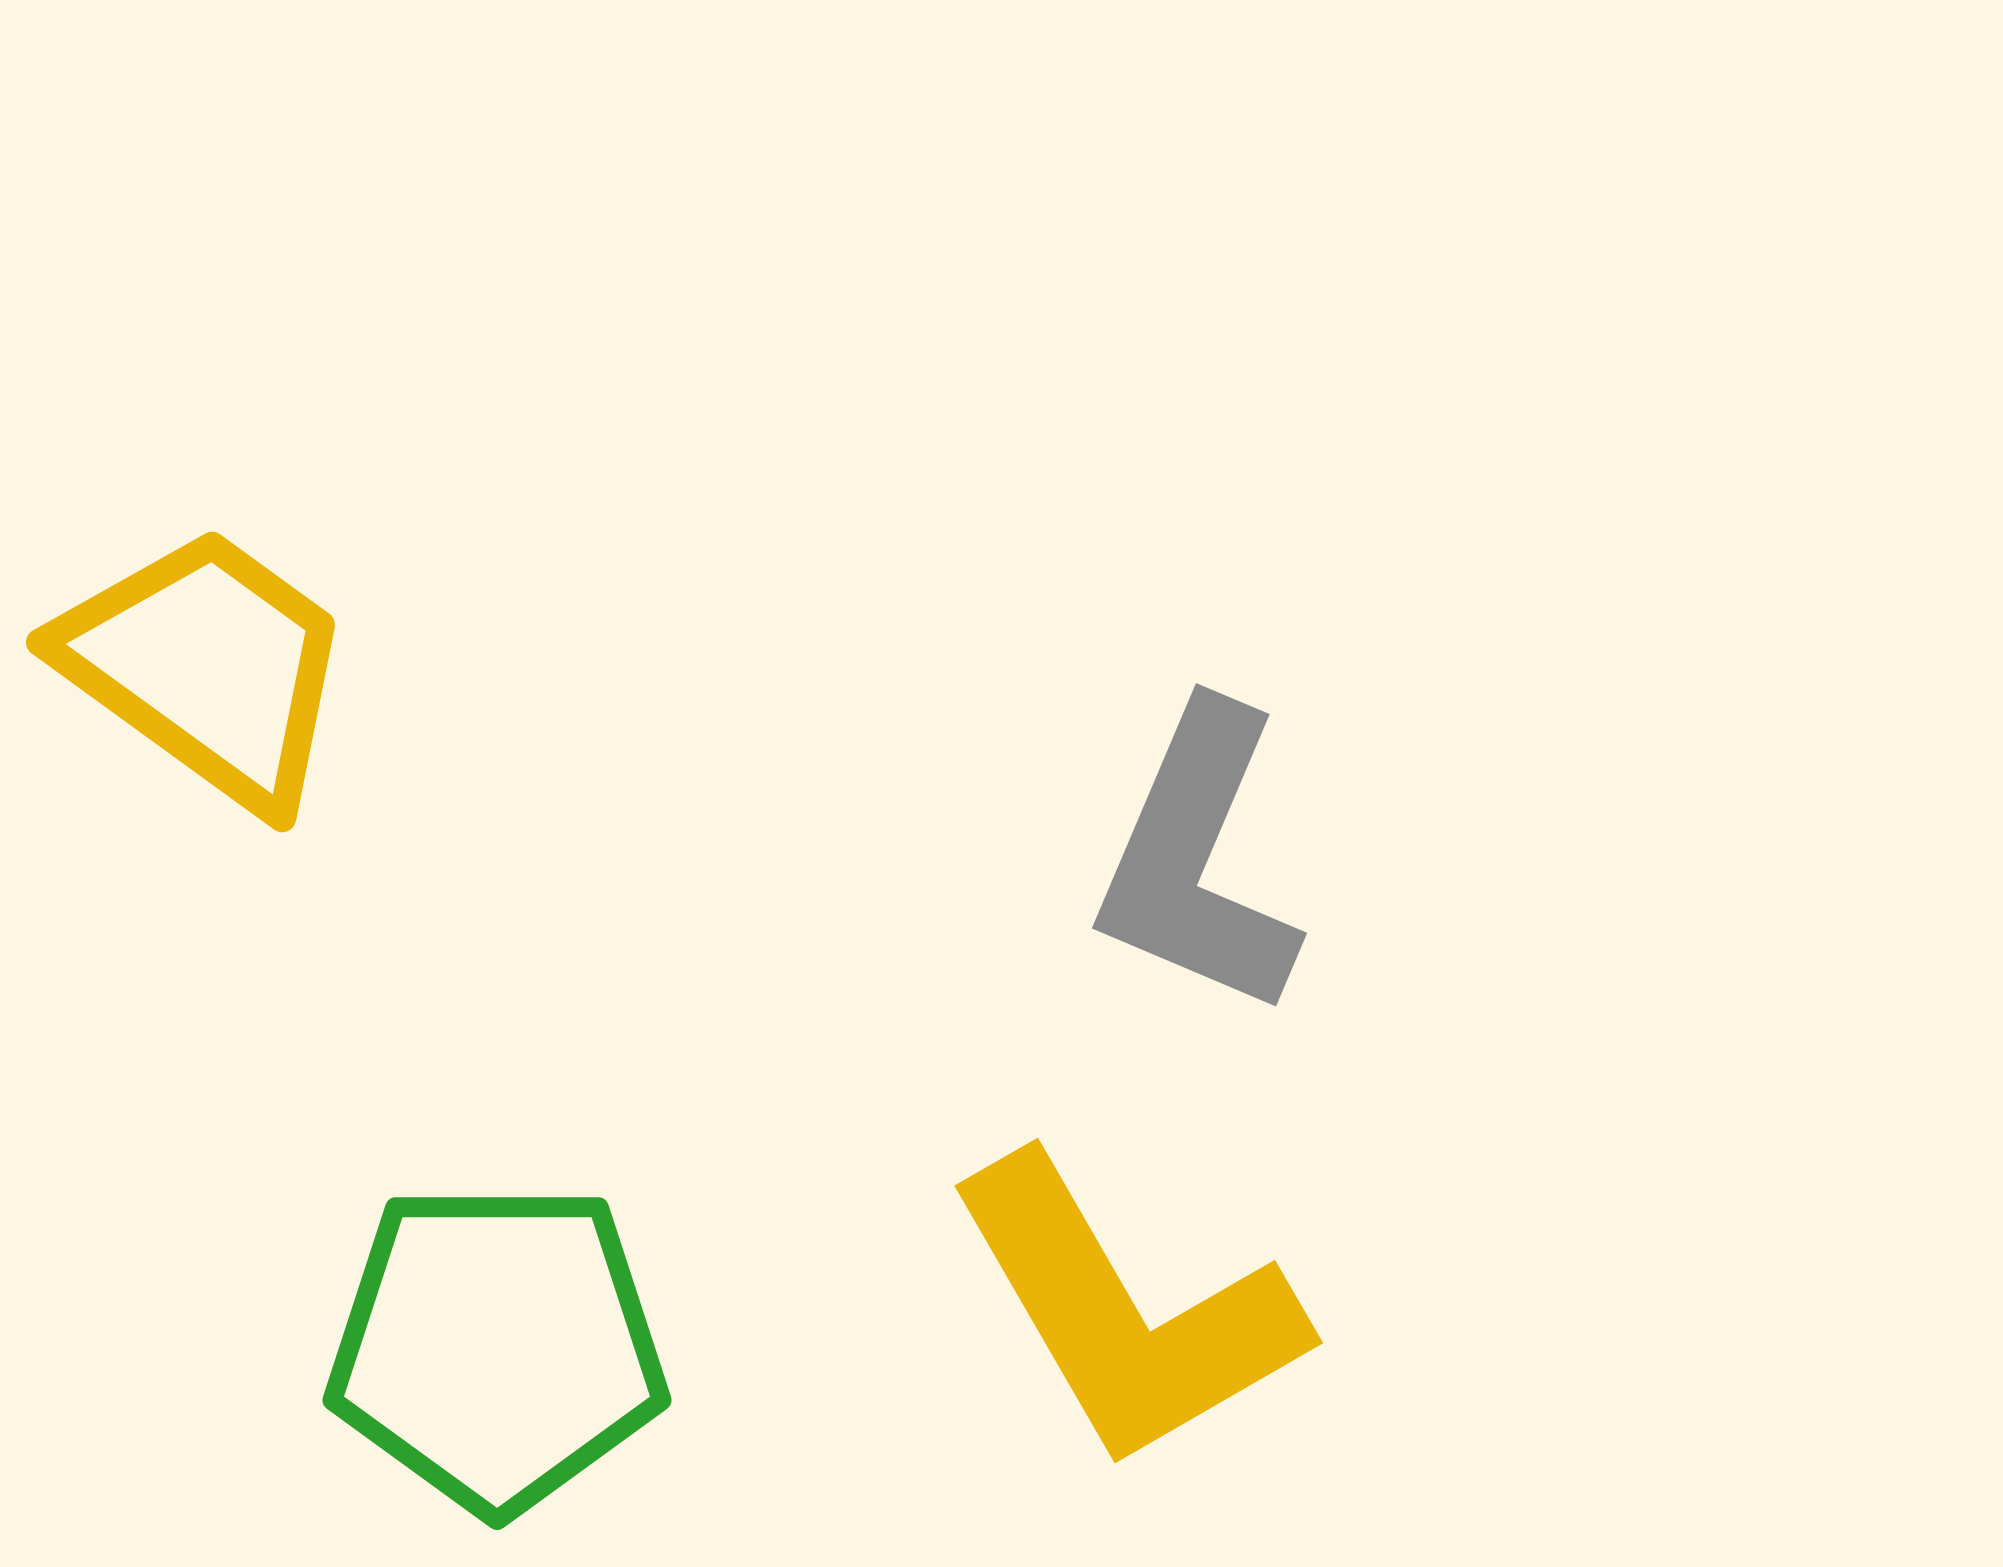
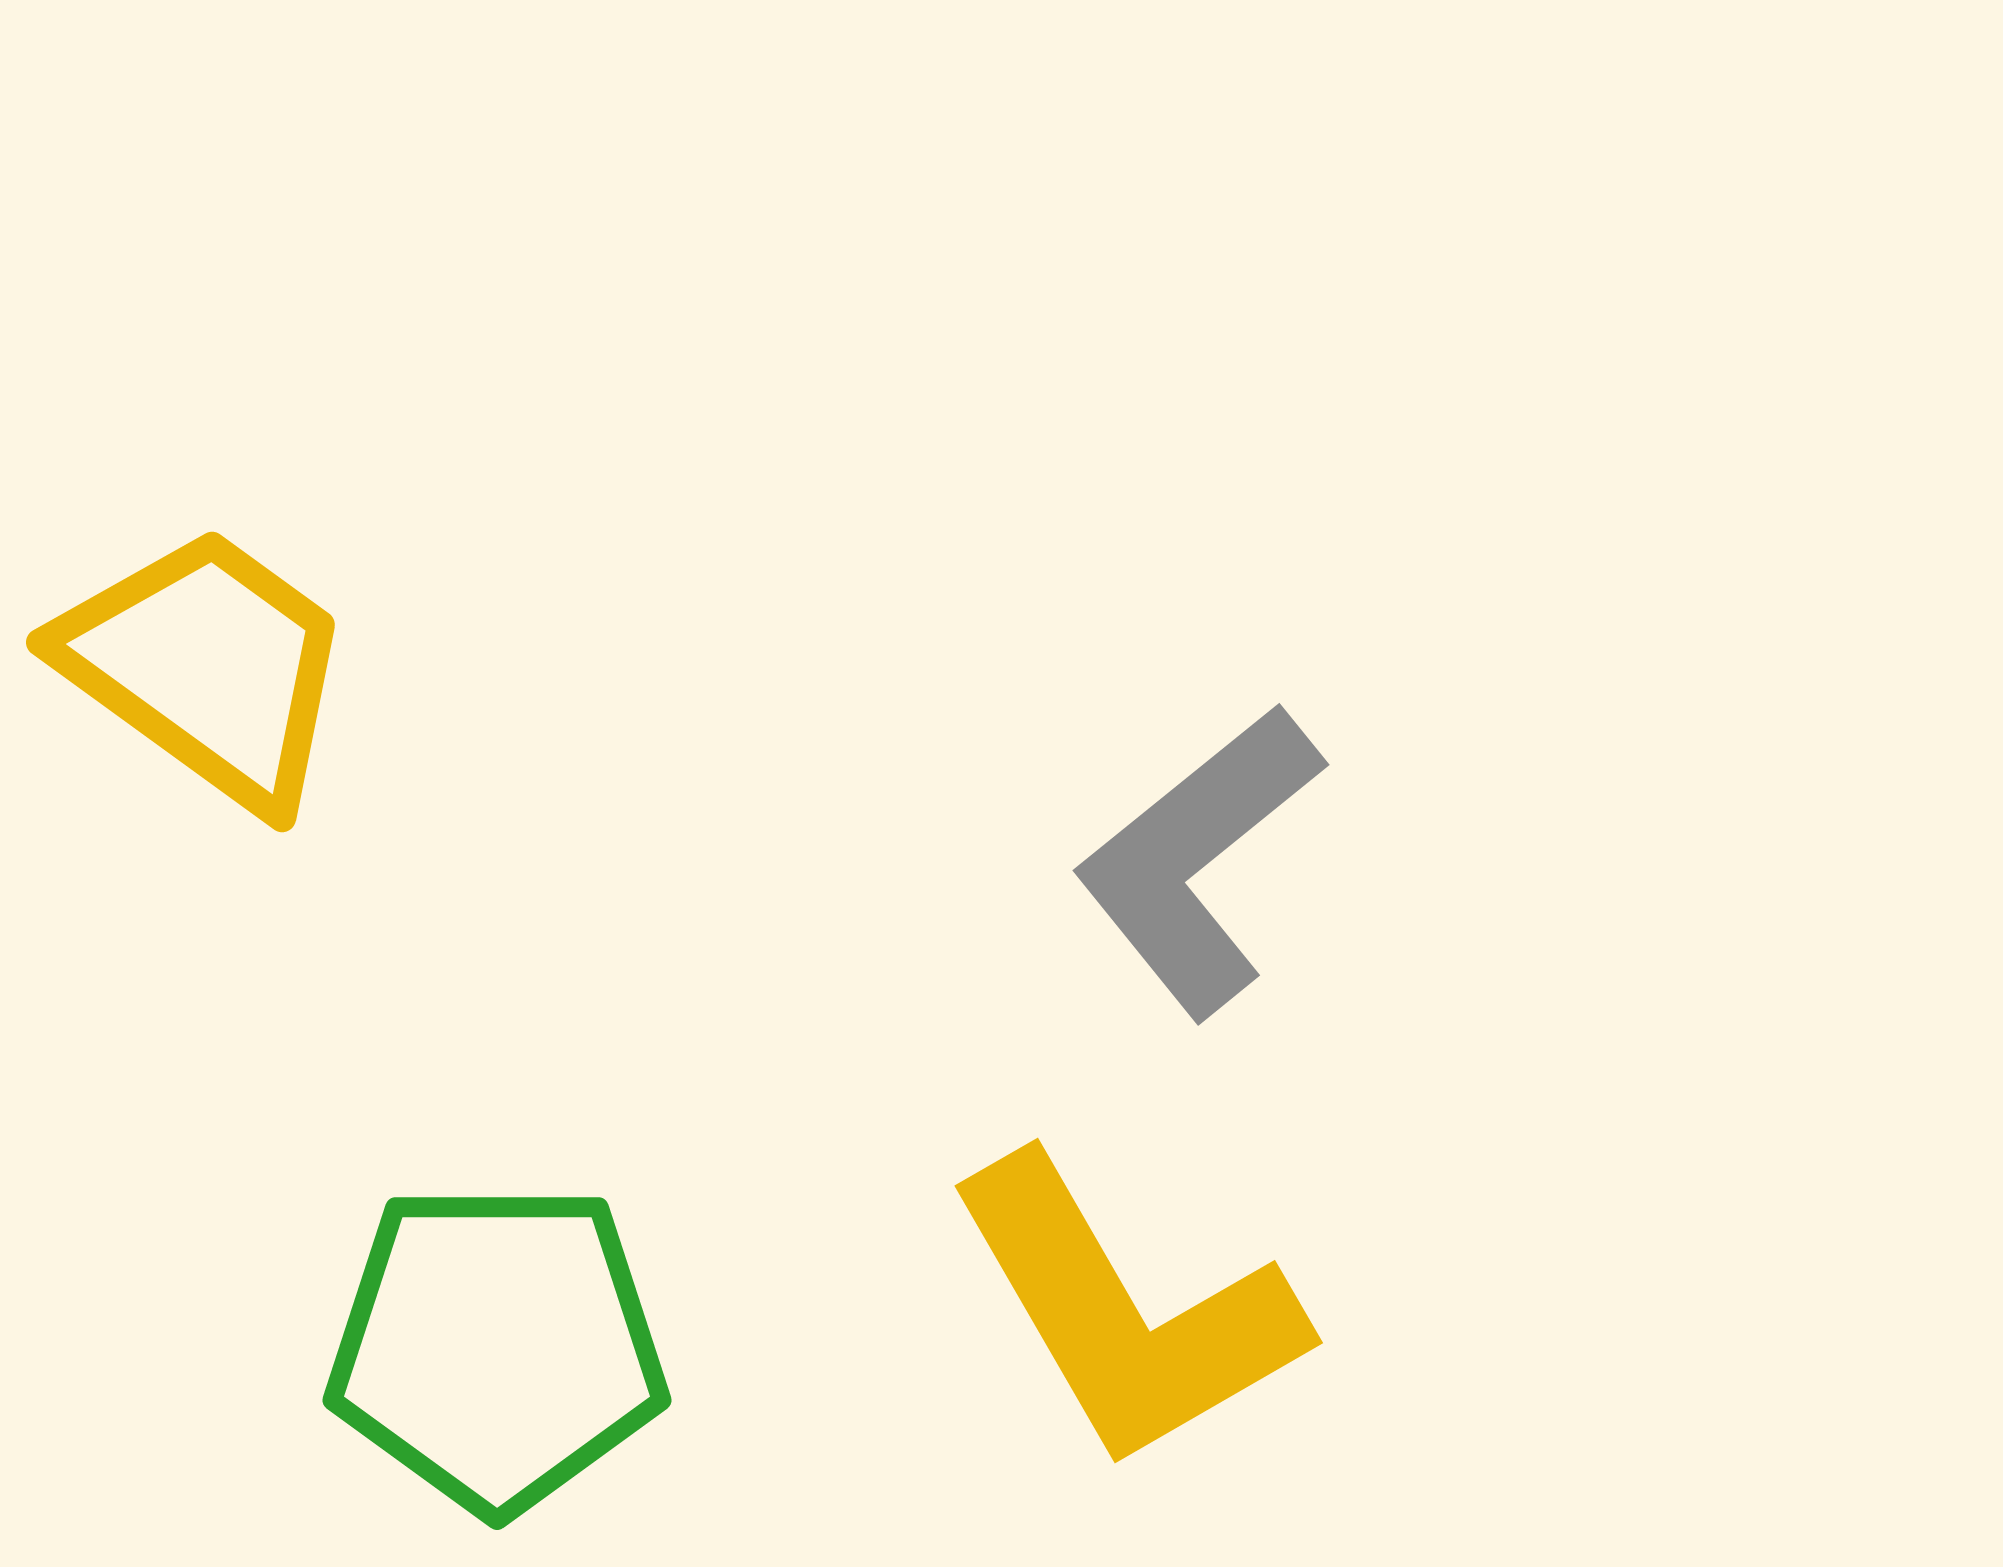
gray L-shape: rotated 28 degrees clockwise
